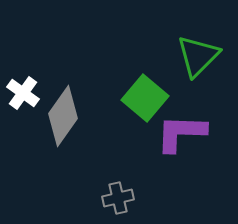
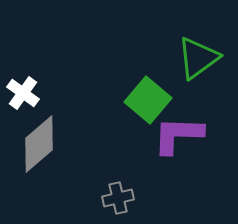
green triangle: moved 2 px down; rotated 9 degrees clockwise
green square: moved 3 px right, 2 px down
gray diamond: moved 24 px left, 28 px down; rotated 14 degrees clockwise
purple L-shape: moved 3 px left, 2 px down
